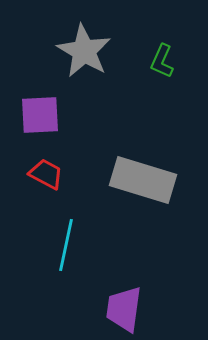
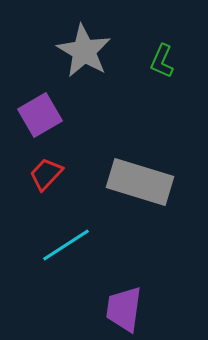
purple square: rotated 27 degrees counterclockwise
red trapezoid: rotated 75 degrees counterclockwise
gray rectangle: moved 3 px left, 2 px down
cyan line: rotated 45 degrees clockwise
